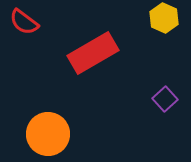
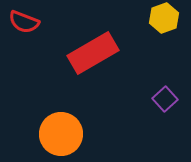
yellow hexagon: rotated 16 degrees clockwise
red semicircle: rotated 16 degrees counterclockwise
orange circle: moved 13 px right
